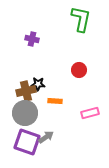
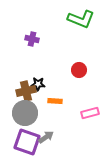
green L-shape: rotated 100 degrees clockwise
